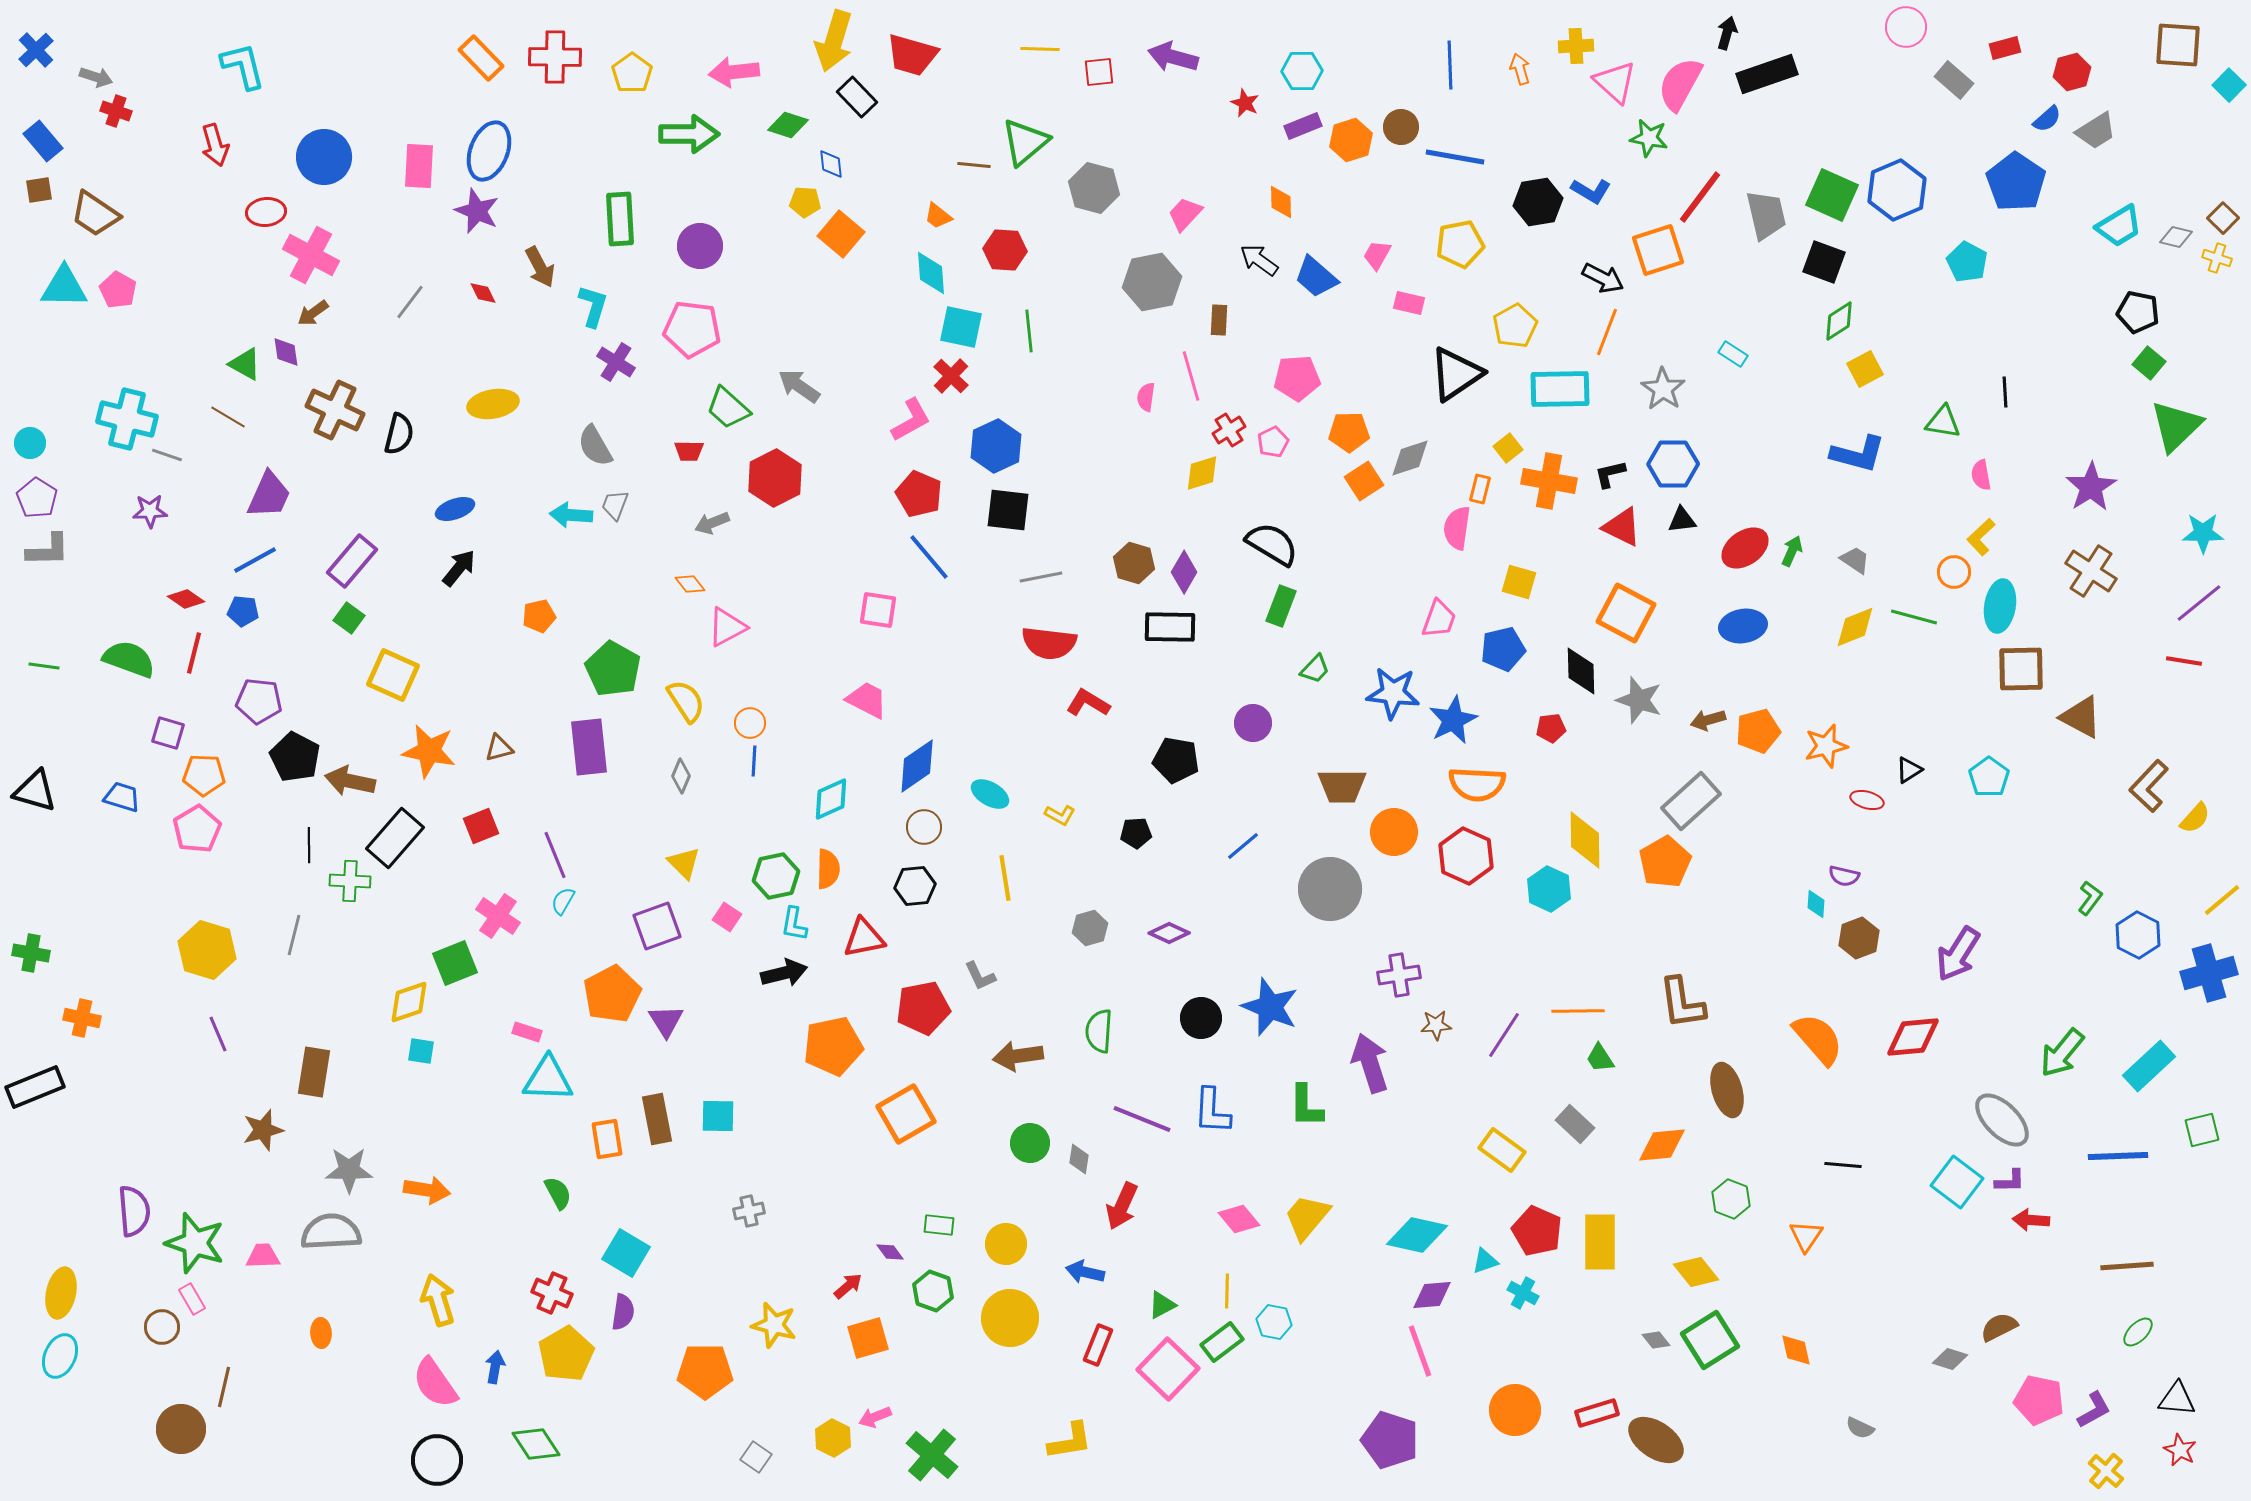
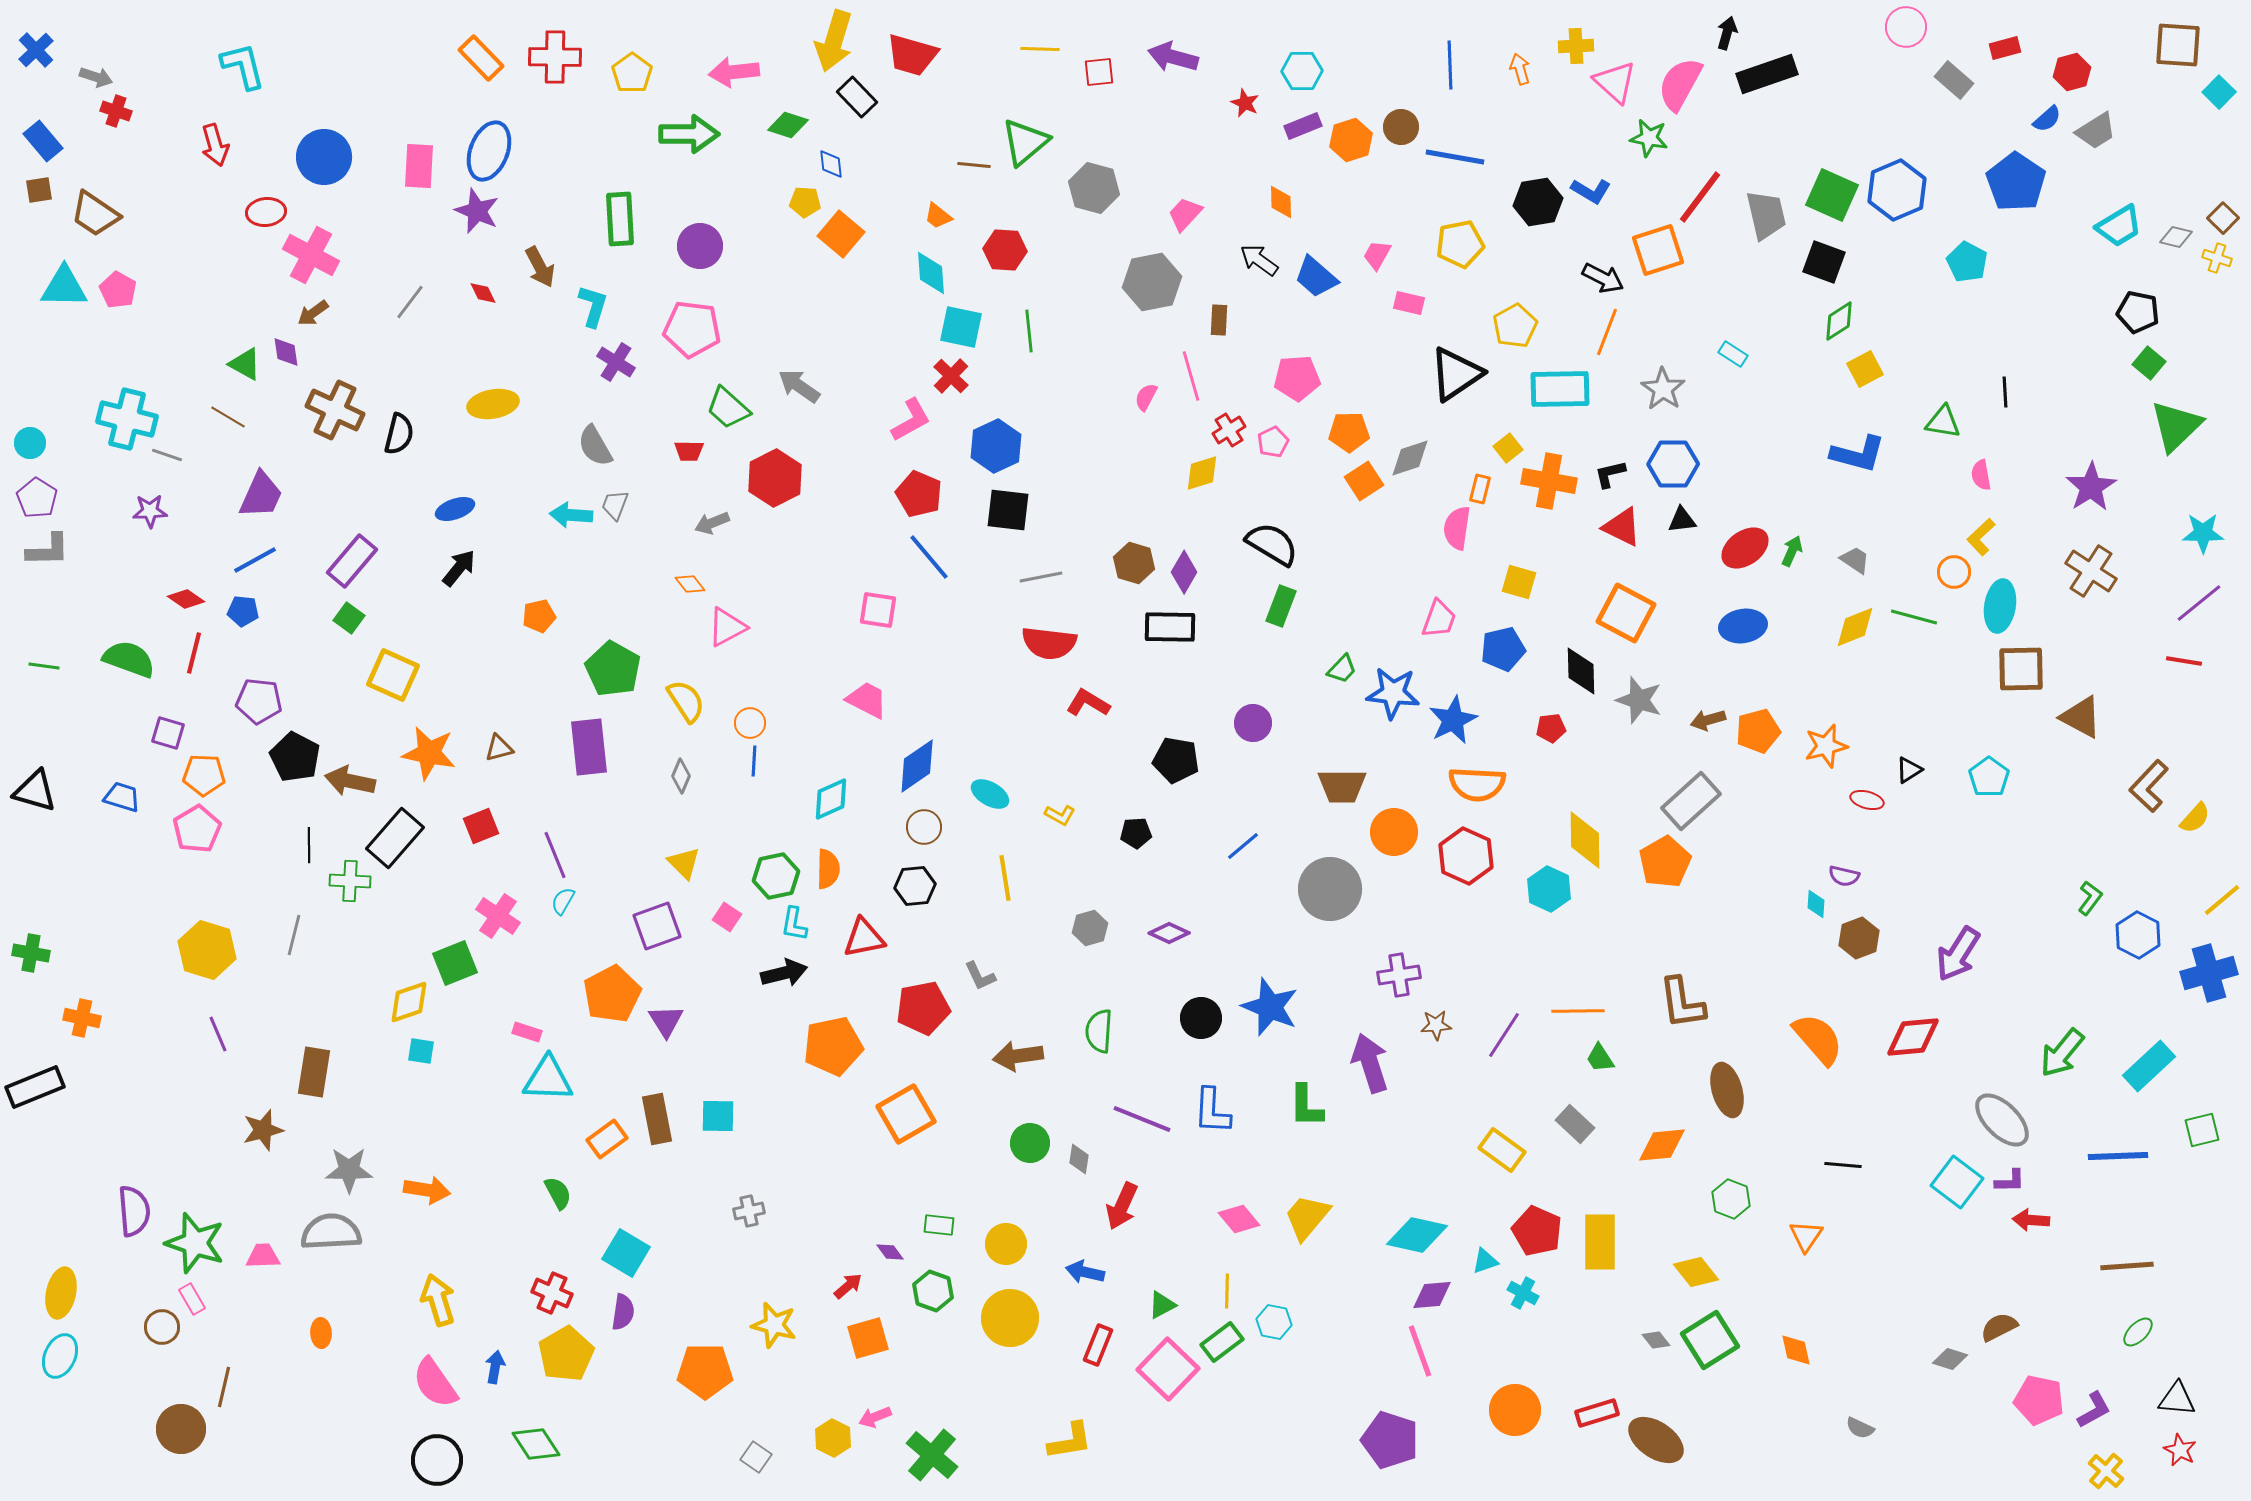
cyan square at (2229, 85): moved 10 px left, 7 px down
pink semicircle at (1146, 397): rotated 20 degrees clockwise
purple trapezoid at (269, 495): moved 8 px left
green trapezoid at (1315, 669): moved 27 px right
orange star at (429, 751): moved 2 px down
orange rectangle at (607, 1139): rotated 63 degrees clockwise
